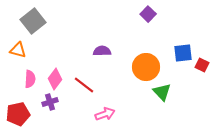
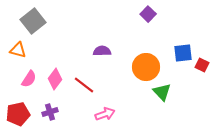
pink semicircle: moved 1 px left; rotated 30 degrees clockwise
purple cross: moved 10 px down
